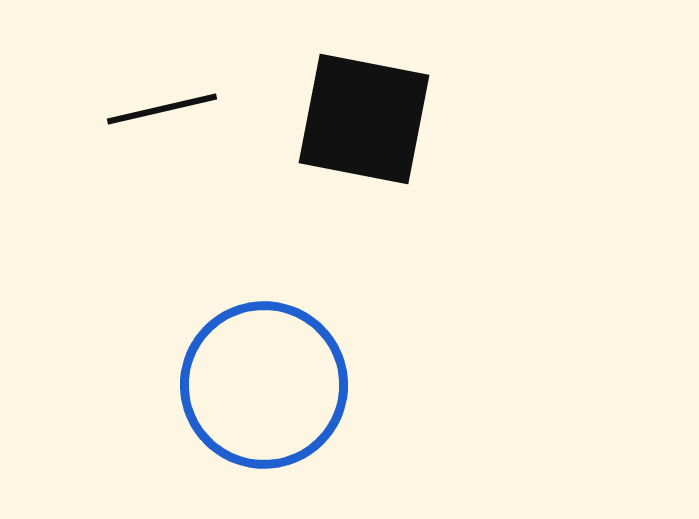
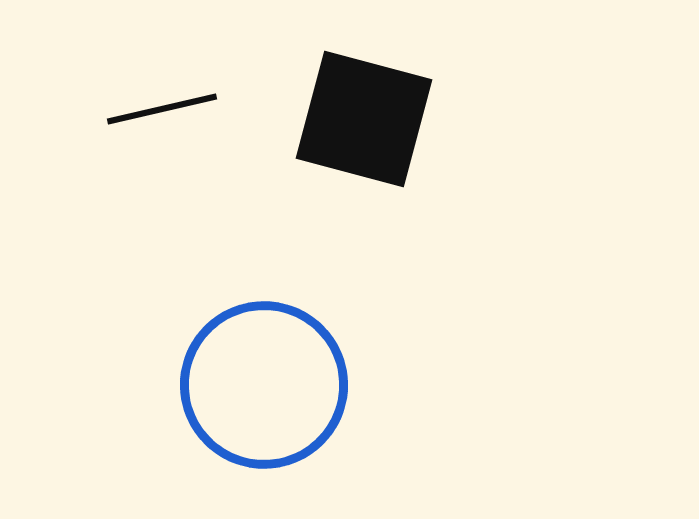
black square: rotated 4 degrees clockwise
